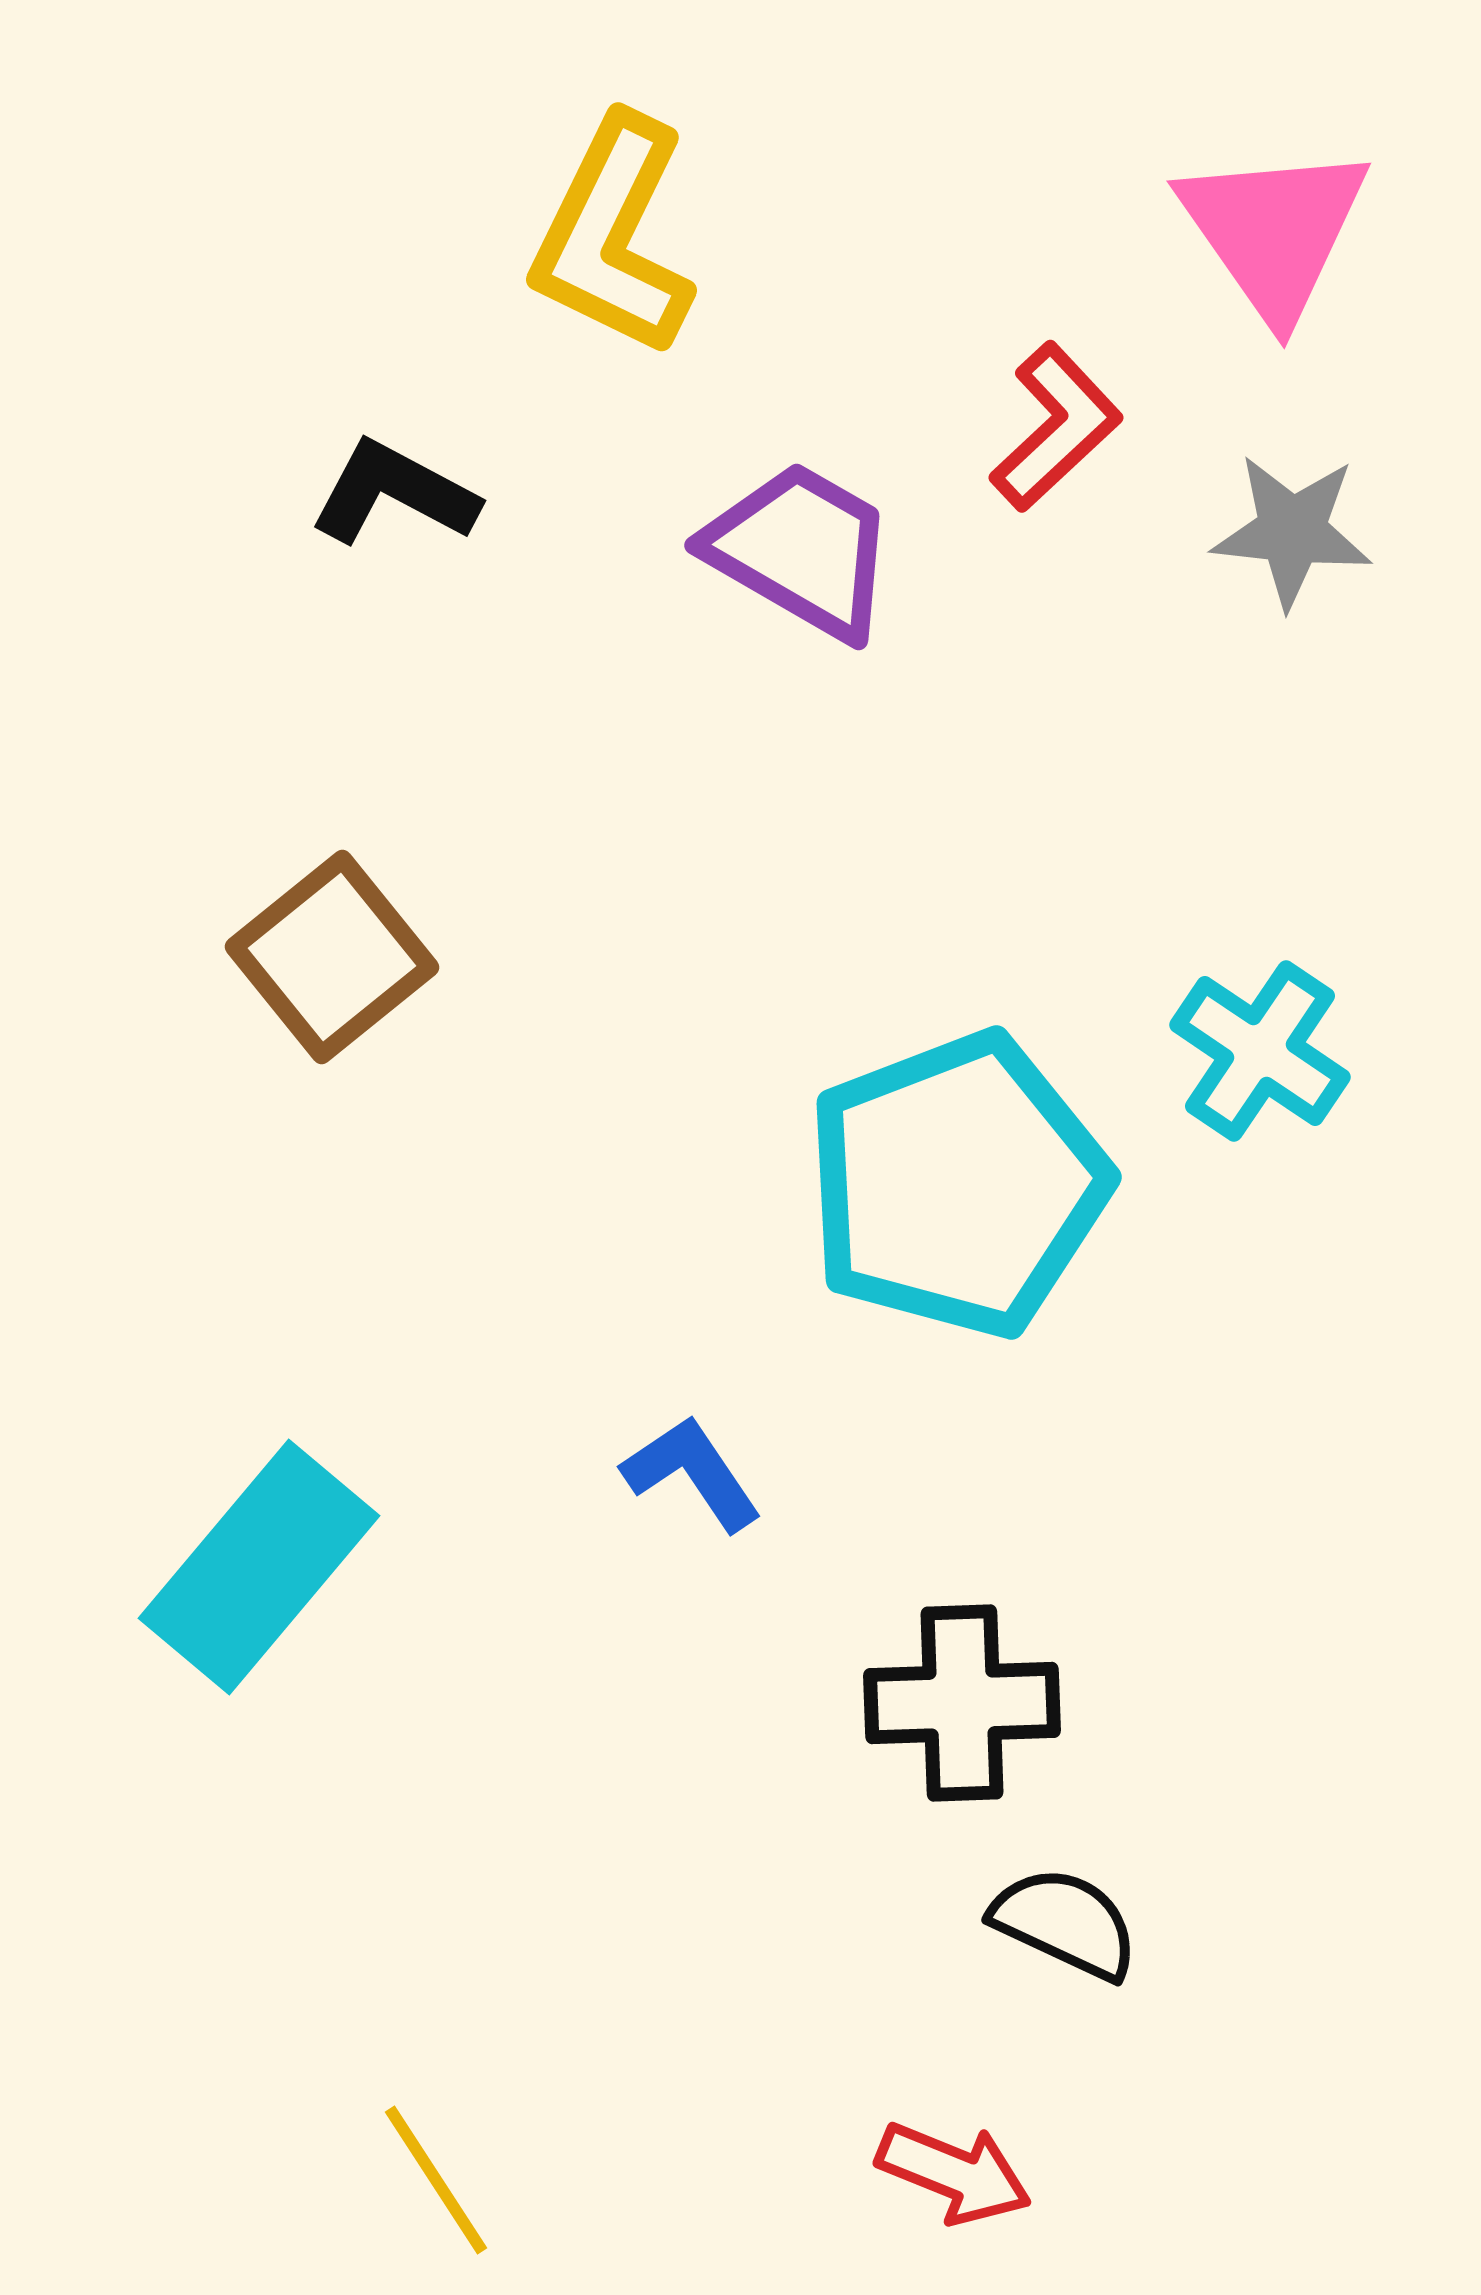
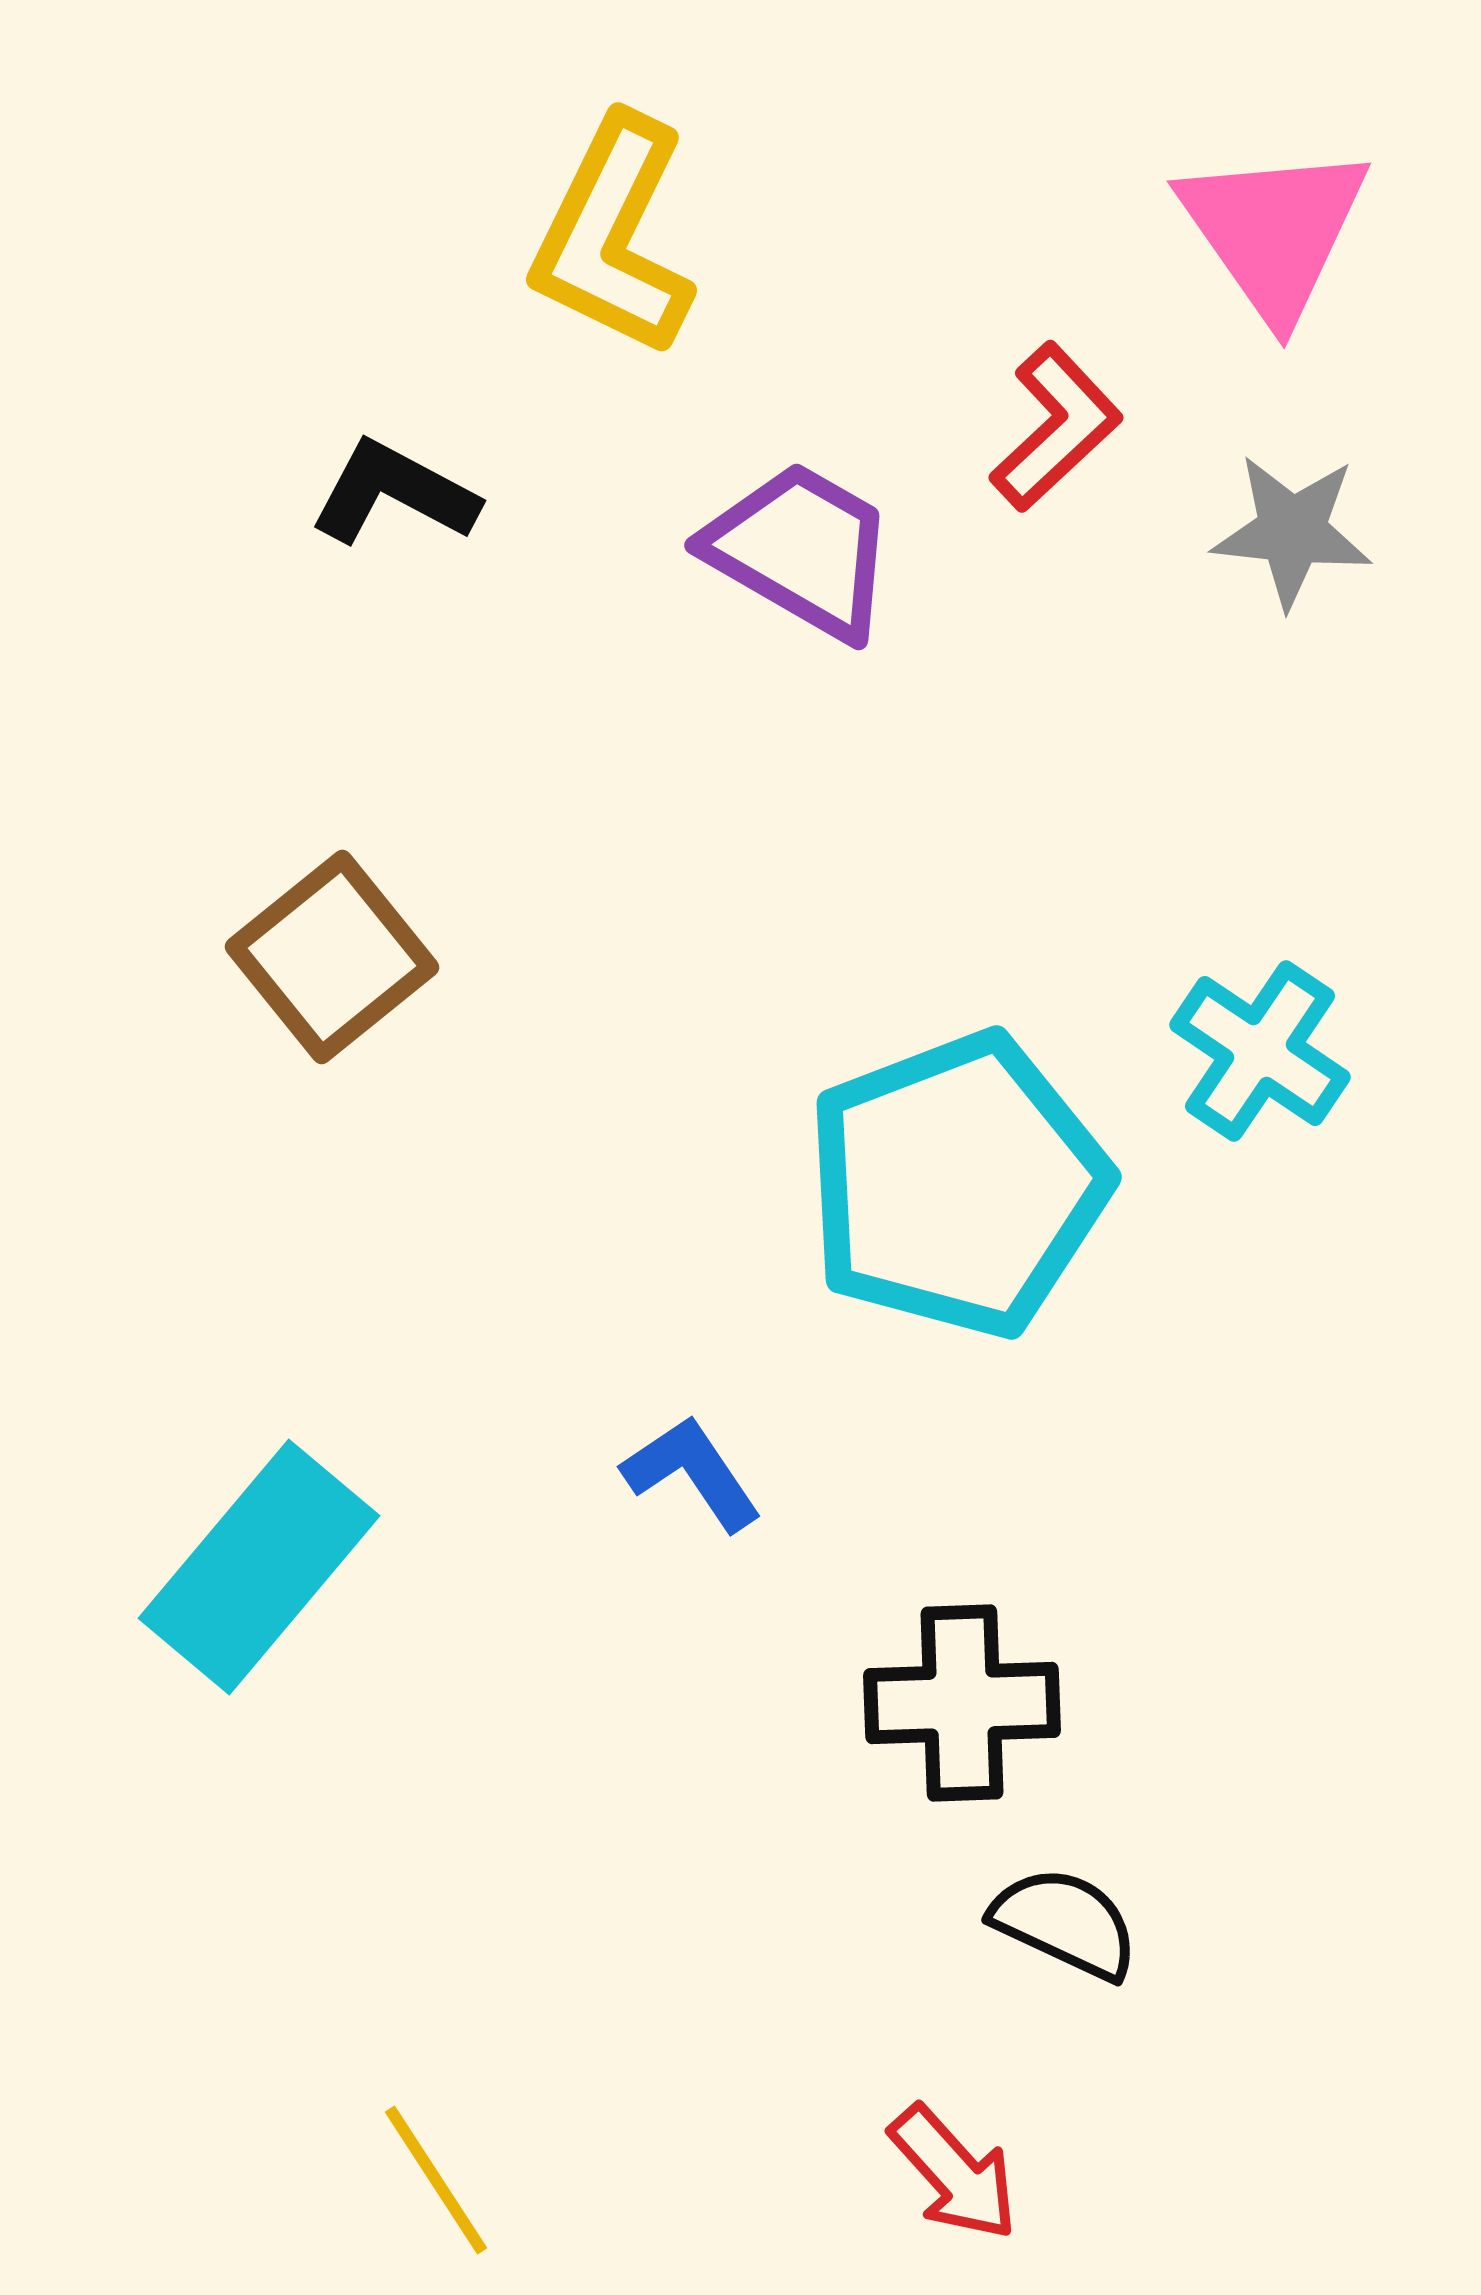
red arrow: rotated 26 degrees clockwise
